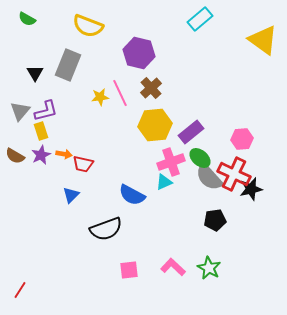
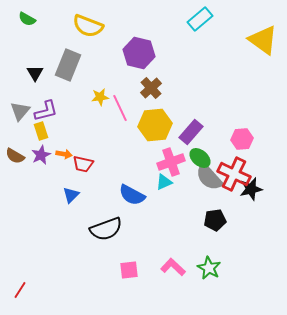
pink line: moved 15 px down
purple rectangle: rotated 10 degrees counterclockwise
